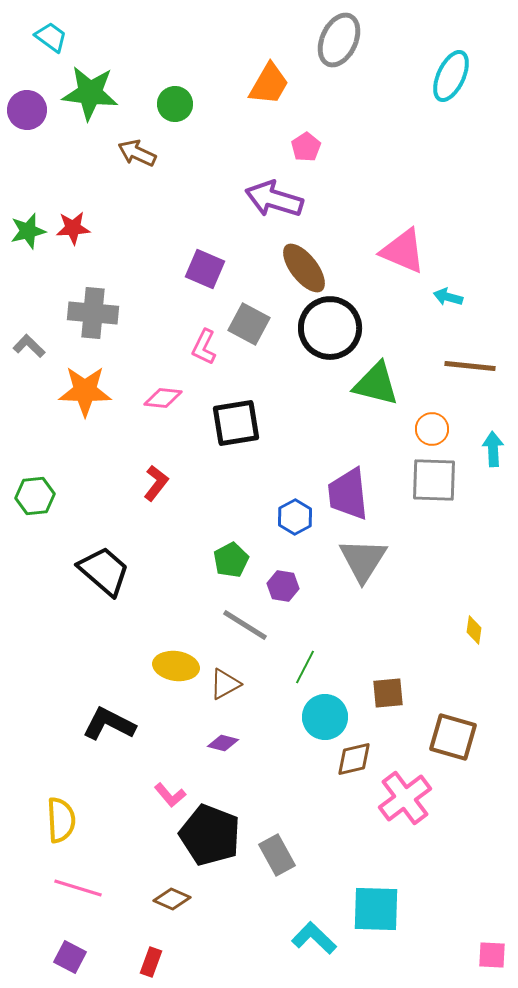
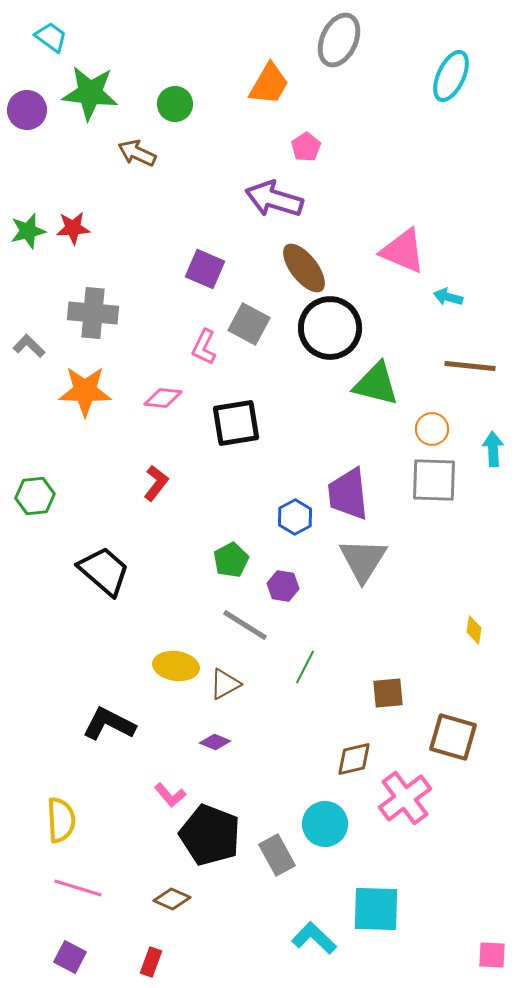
cyan circle at (325, 717): moved 107 px down
purple diamond at (223, 743): moved 8 px left, 1 px up; rotated 8 degrees clockwise
